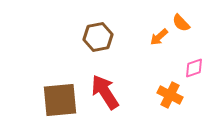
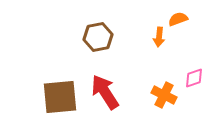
orange semicircle: moved 3 px left, 4 px up; rotated 114 degrees clockwise
orange arrow: rotated 42 degrees counterclockwise
pink diamond: moved 10 px down
orange cross: moved 6 px left
brown square: moved 3 px up
